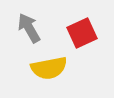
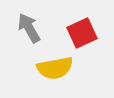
yellow semicircle: moved 6 px right
